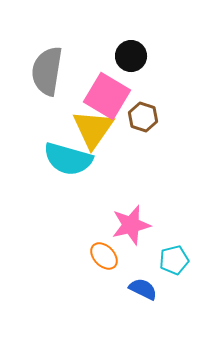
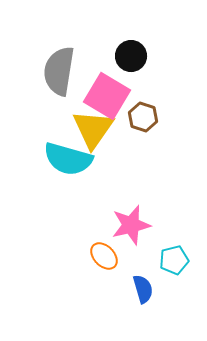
gray semicircle: moved 12 px right
blue semicircle: rotated 48 degrees clockwise
